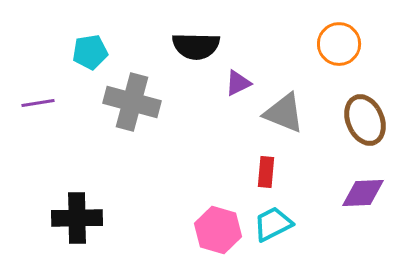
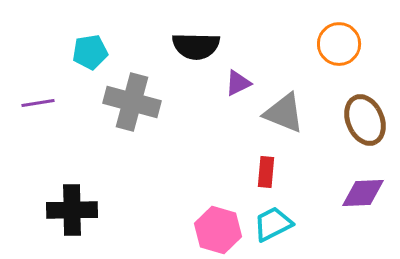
black cross: moved 5 px left, 8 px up
